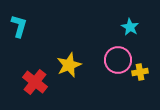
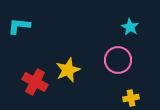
cyan L-shape: rotated 100 degrees counterclockwise
yellow star: moved 1 px left, 5 px down
yellow cross: moved 9 px left, 26 px down
red cross: rotated 10 degrees counterclockwise
